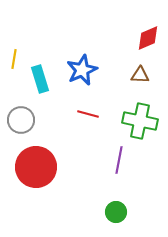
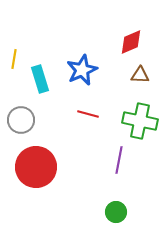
red diamond: moved 17 px left, 4 px down
